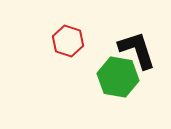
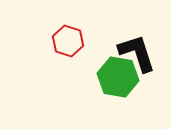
black L-shape: moved 3 px down
